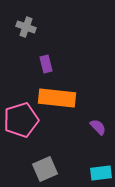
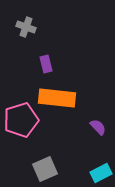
cyan rectangle: rotated 20 degrees counterclockwise
